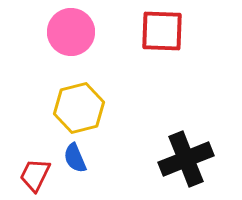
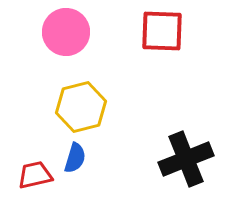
pink circle: moved 5 px left
yellow hexagon: moved 2 px right, 1 px up
blue semicircle: rotated 140 degrees counterclockwise
red trapezoid: rotated 51 degrees clockwise
